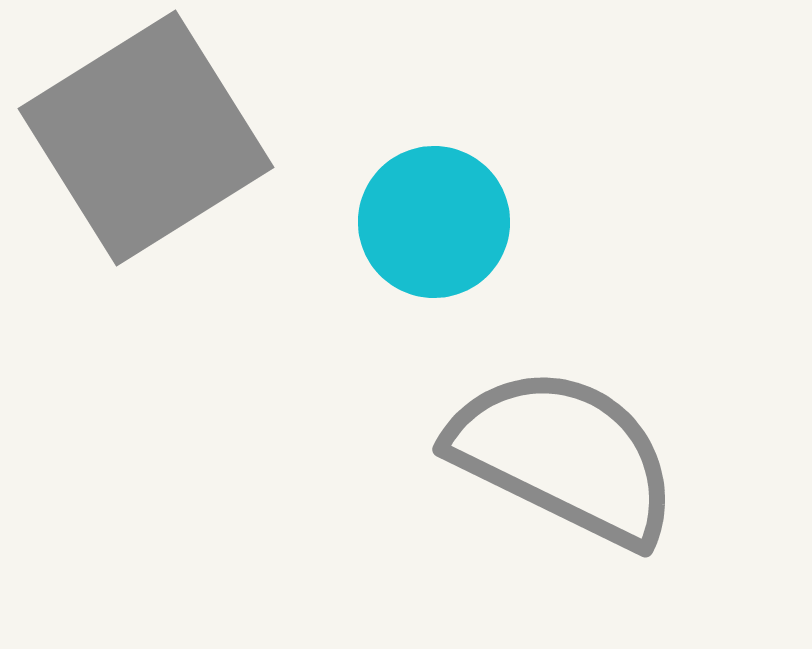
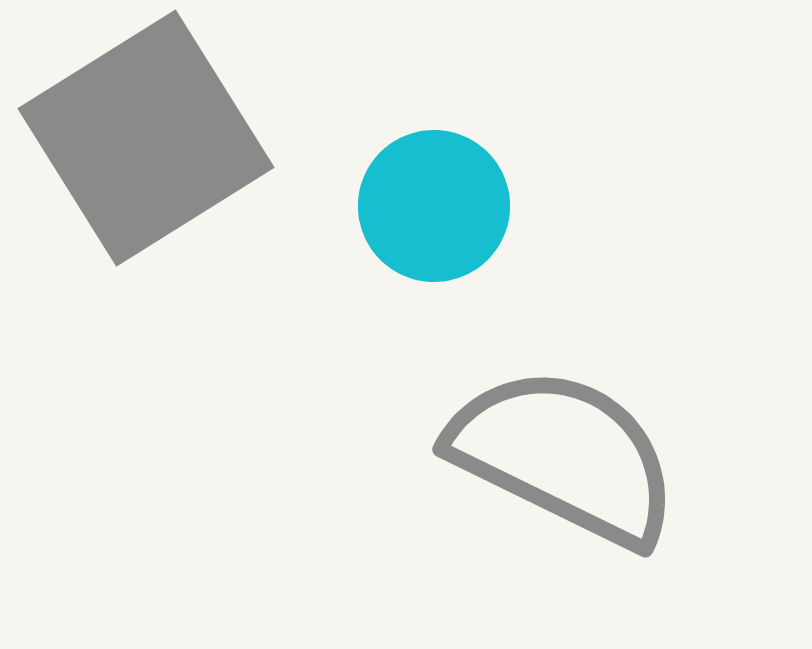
cyan circle: moved 16 px up
